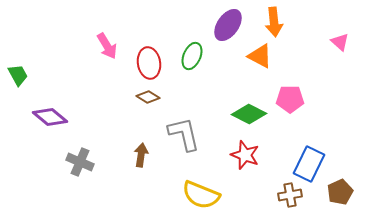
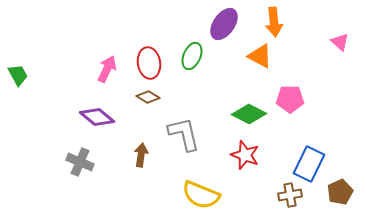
purple ellipse: moved 4 px left, 1 px up
pink arrow: moved 23 px down; rotated 124 degrees counterclockwise
purple diamond: moved 47 px right
